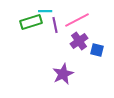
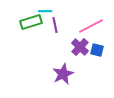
pink line: moved 14 px right, 6 px down
purple cross: moved 1 px right, 6 px down; rotated 12 degrees counterclockwise
